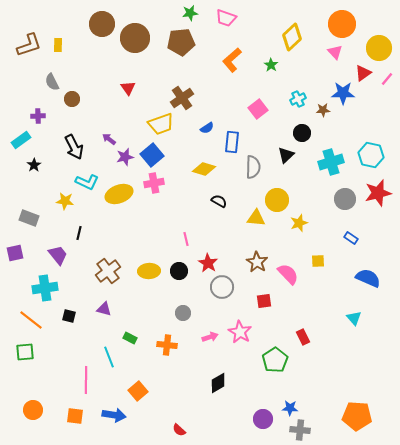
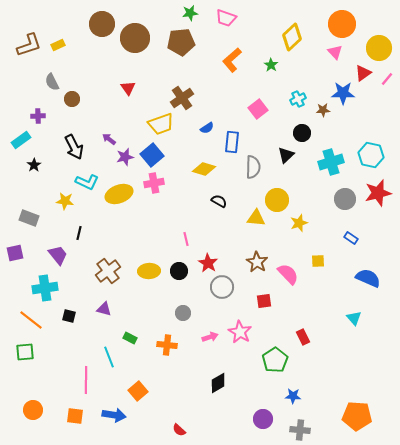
yellow rectangle at (58, 45): rotated 64 degrees clockwise
blue star at (290, 408): moved 3 px right, 12 px up
